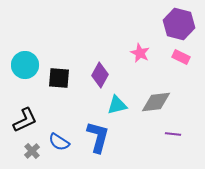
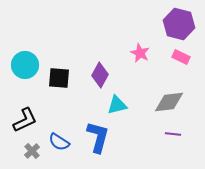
gray diamond: moved 13 px right
